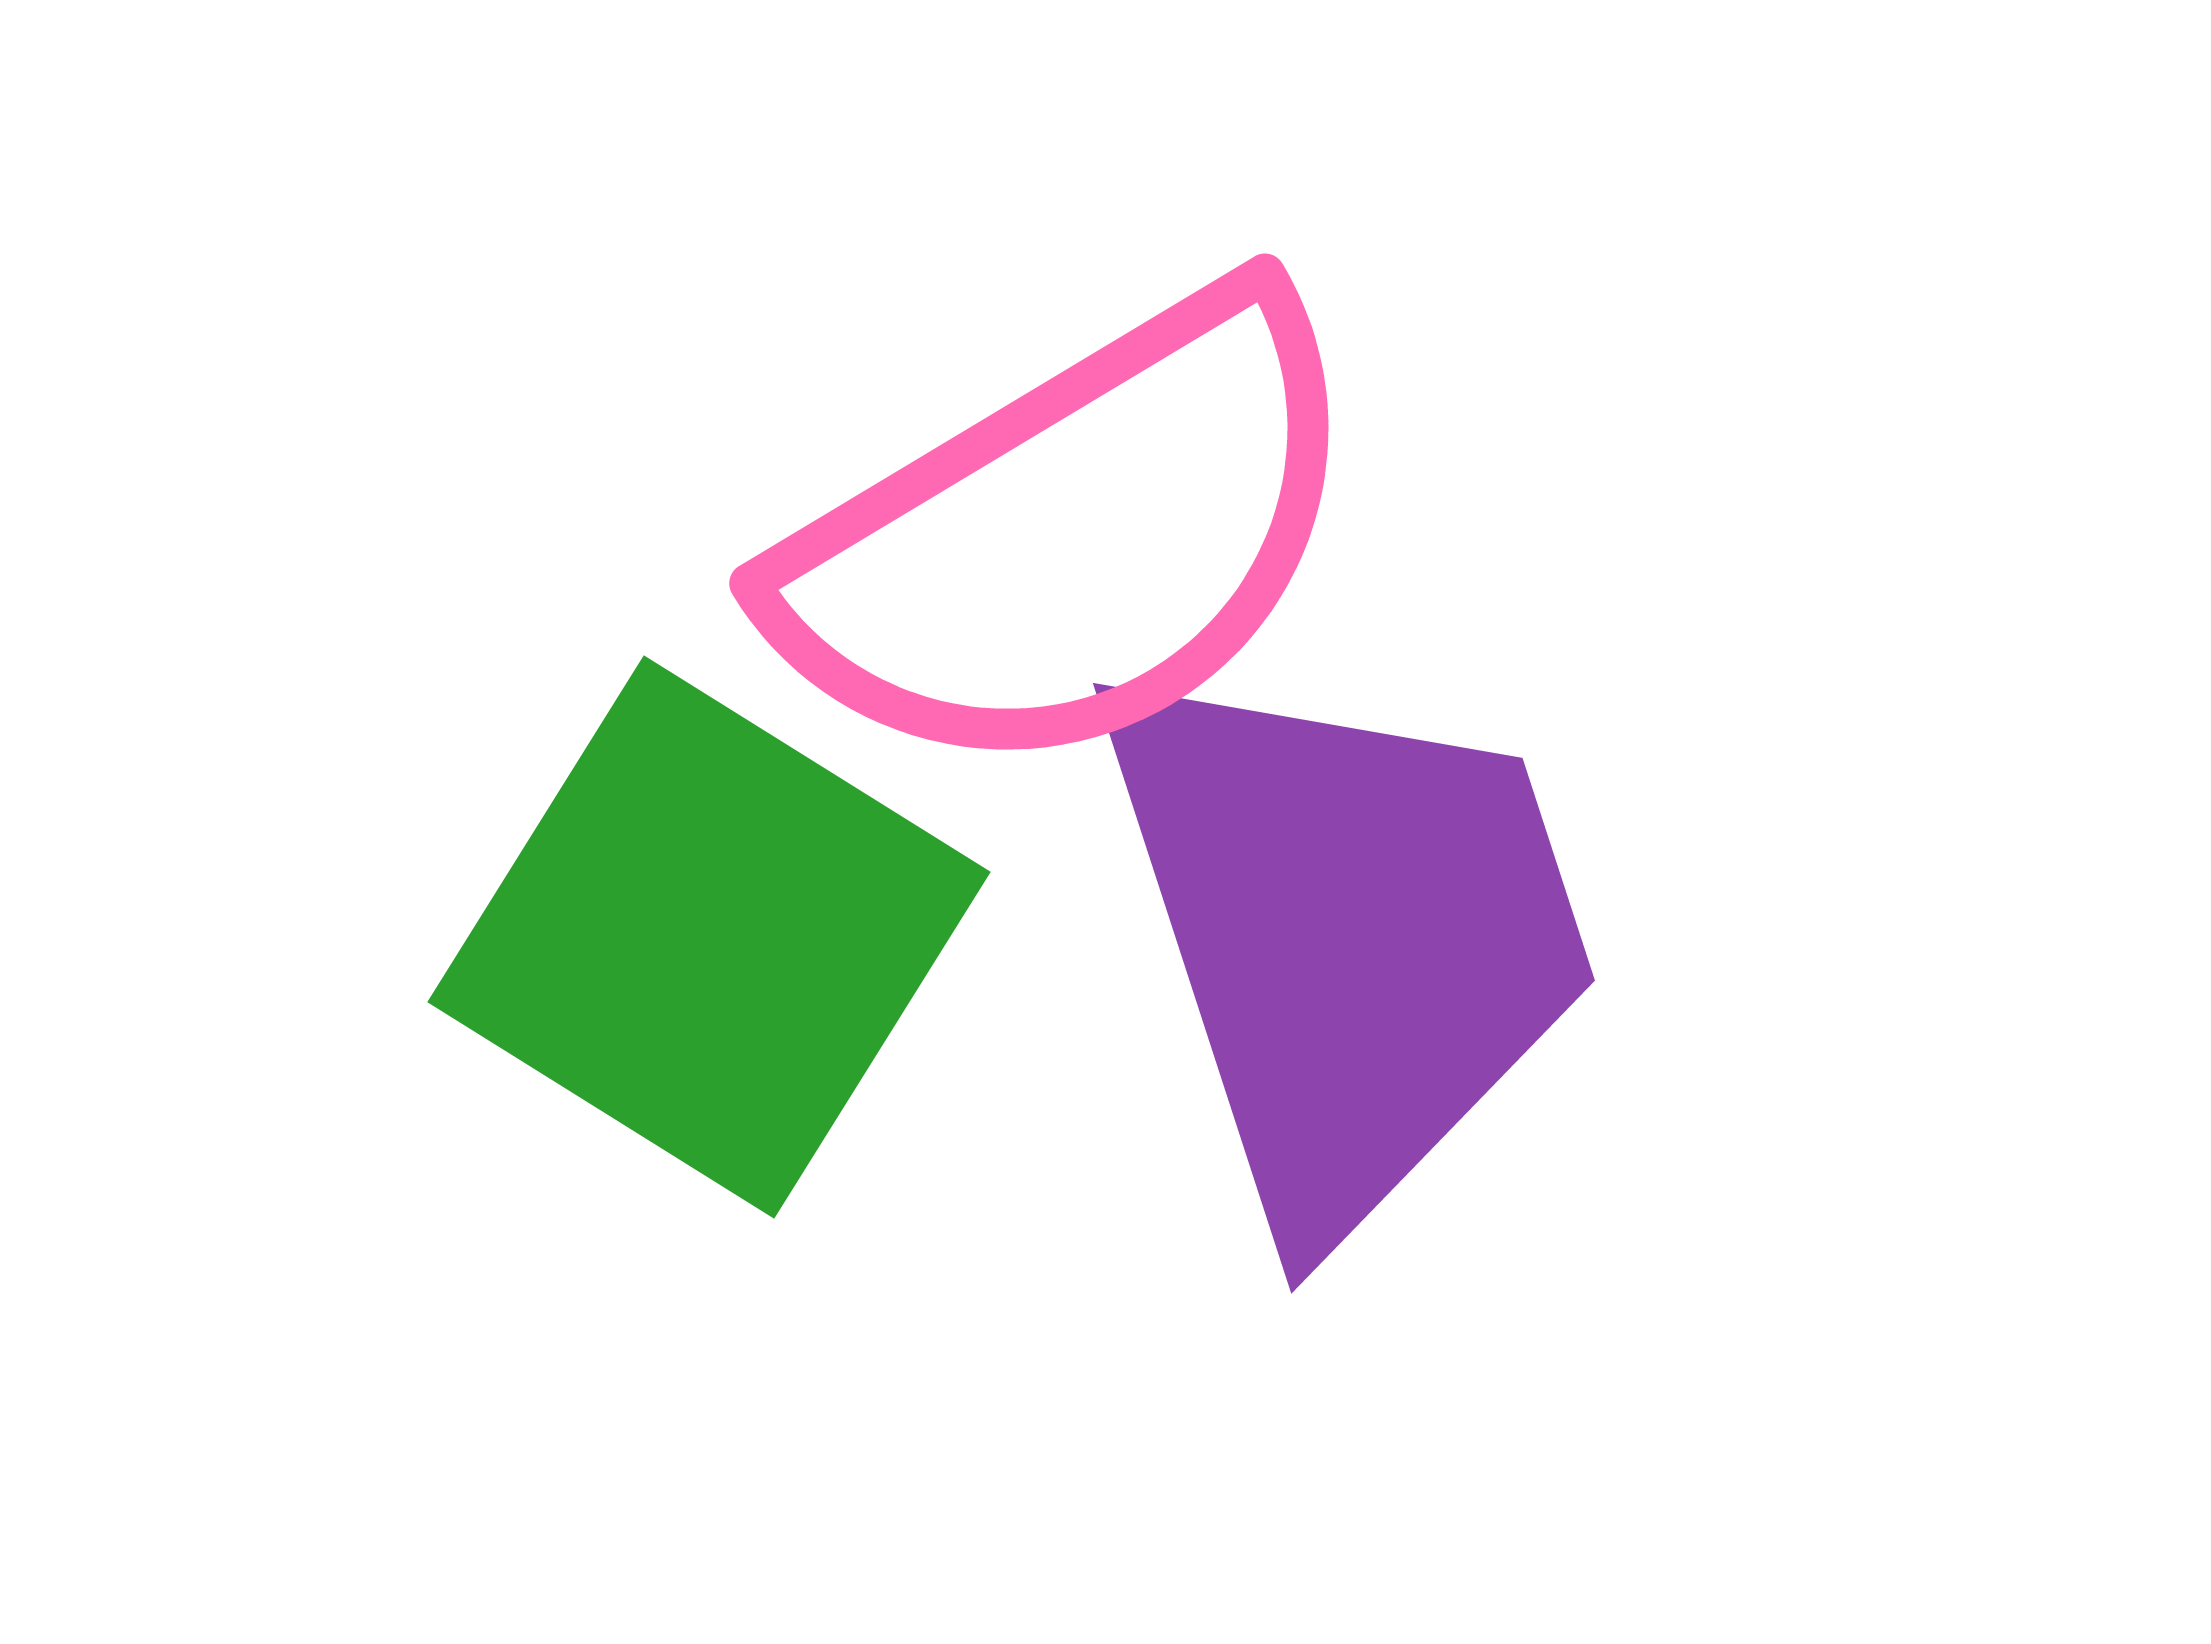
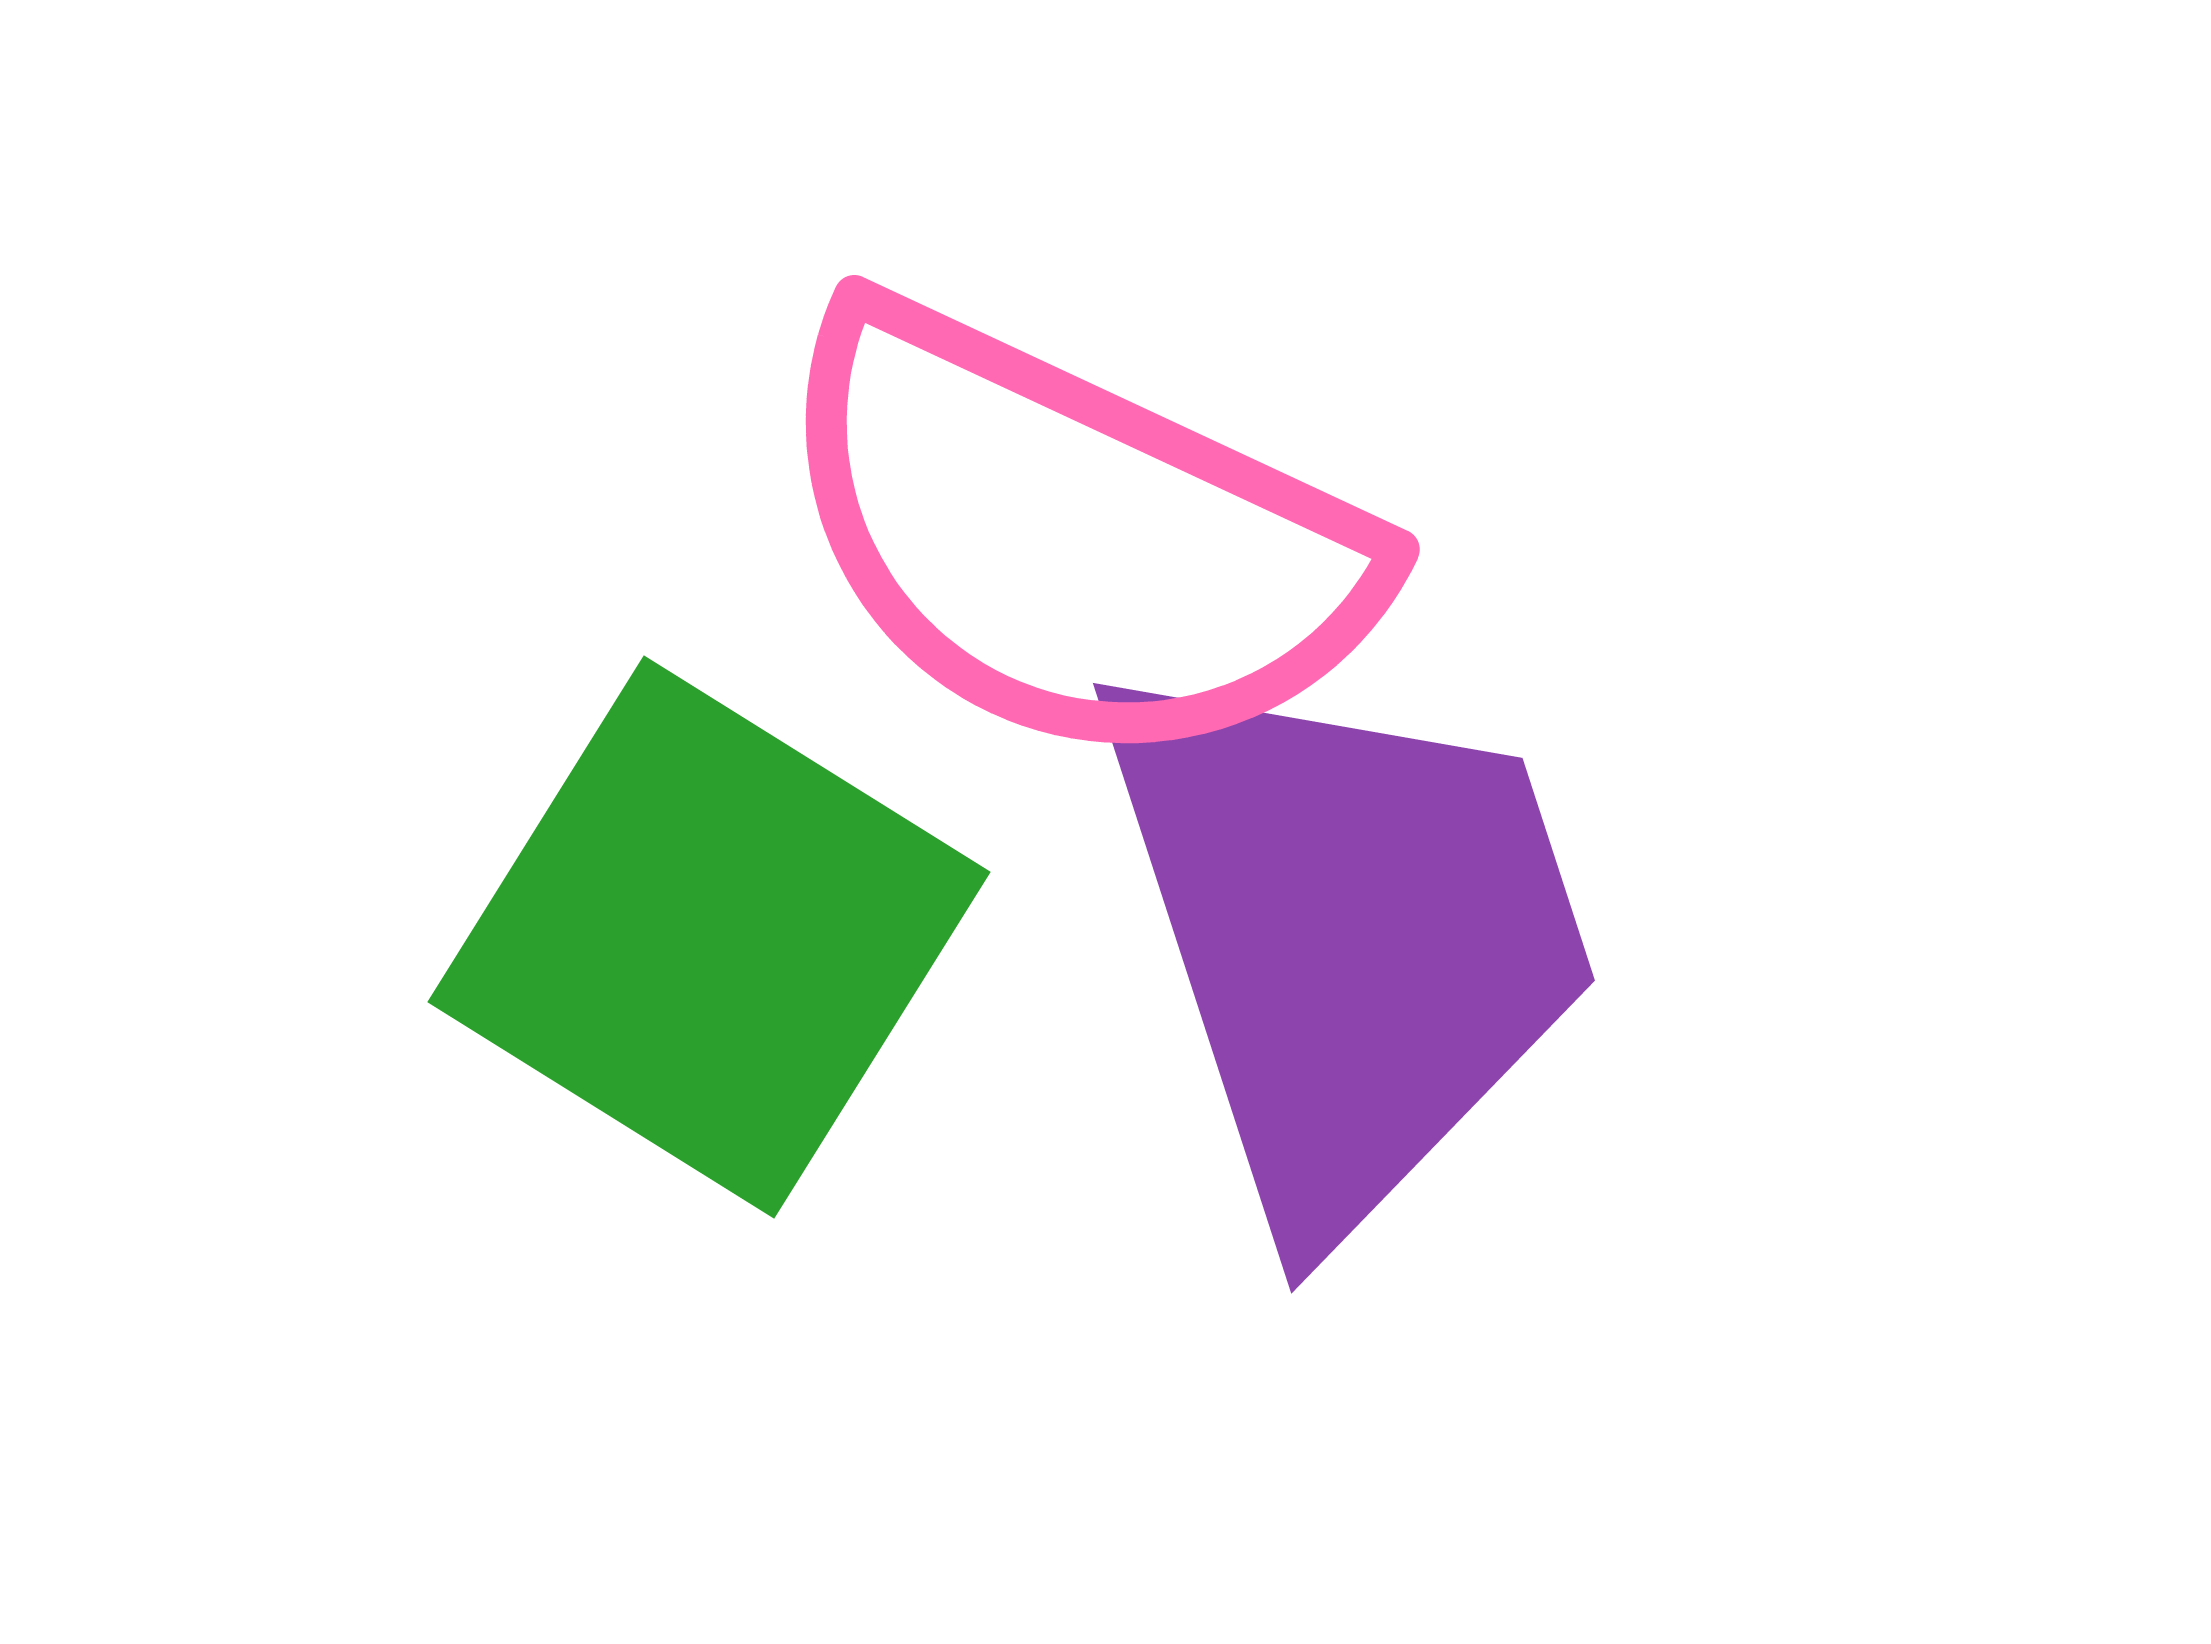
pink semicircle: rotated 56 degrees clockwise
